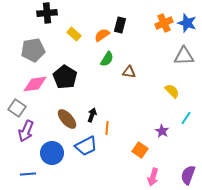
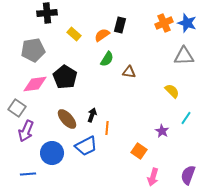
orange square: moved 1 px left, 1 px down
